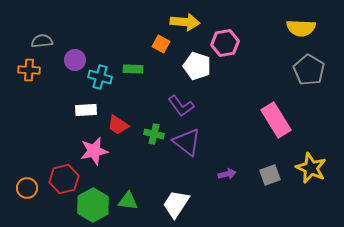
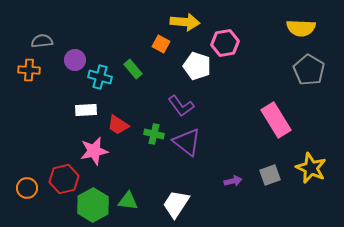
green rectangle: rotated 48 degrees clockwise
purple arrow: moved 6 px right, 7 px down
